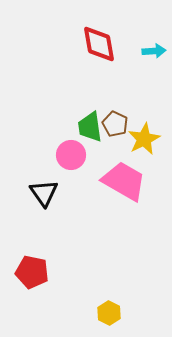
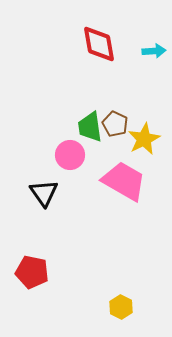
pink circle: moved 1 px left
yellow hexagon: moved 12 px right, 6 px up
